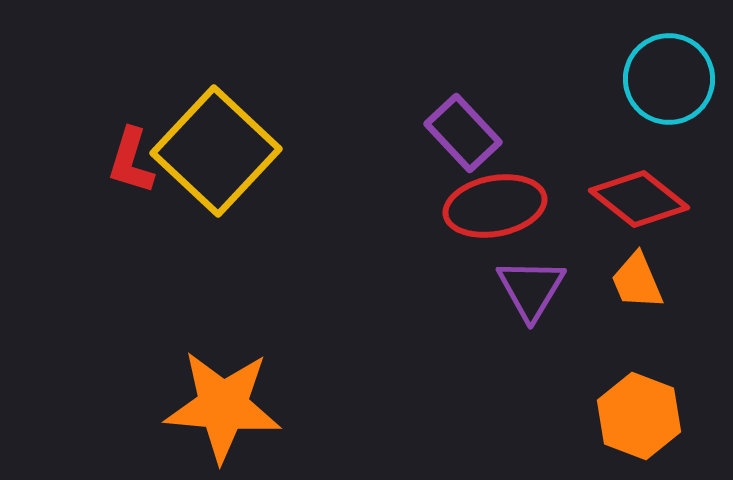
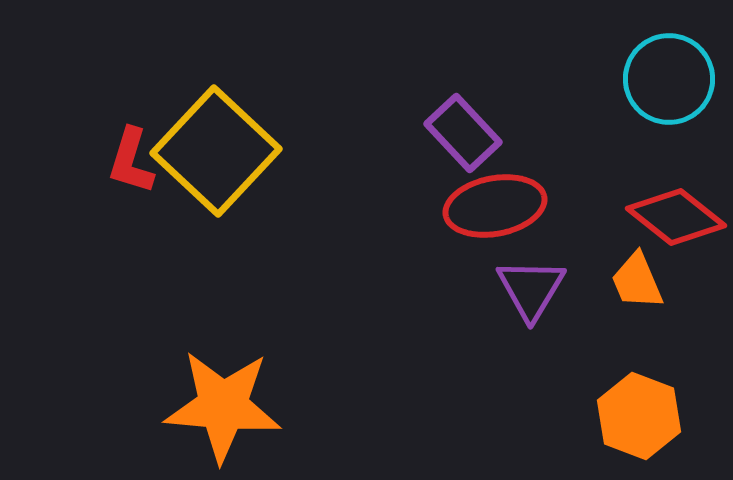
red diamond: moved 37 px right, 18 px down
